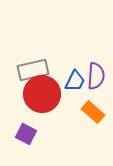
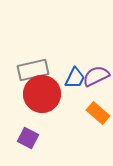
purple semicircle: rotated 120 degrees counterclockwise
blue trapezoid: moved 3 px up
orange rectangle: moved 5 px right, 1 px down
purple square: moved 2 px right, 4 px down
